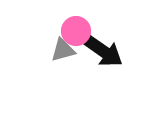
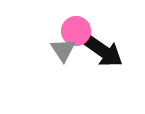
gray triangle: rotated 48 degrees counterclockwise
